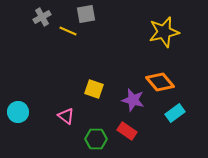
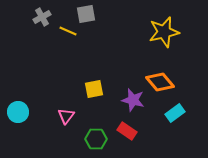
yellow square: rotated 30 degrees counterclockwise
pink triangle: rotated 30 degrees clockwise
